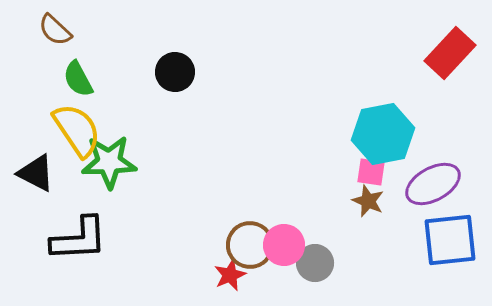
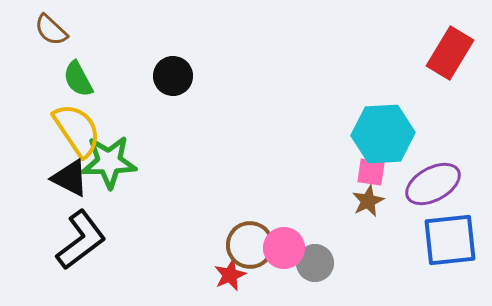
brown semicircle: moved 4 px left
red rectangle: rotated 12 degrees counterclockwise
black circle: moved 2 px left, 4 px down
cyan hexagon: rotated 8 degrees clockwise
black triangle: moved 34 px right, 5 px down
brown star: rotated 24 degrees clockwise
black L-shape: moved 2 px right, 1 px down; rotated 34 degrees counterclockwise
pink circle: moved 3 px down
